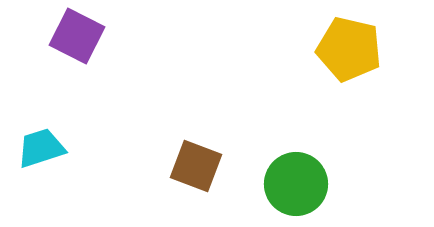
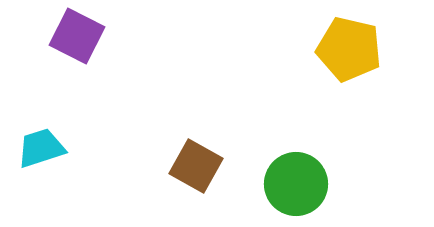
brown square: rotated 8 degrees clockwise
